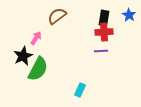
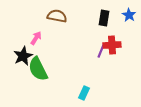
brown semicircle: rotated 48 degrees clockwise
red cross: moved 8 px right, 13 px down
purple line: rotated 64 degrees counterclockwise
green semicircle: rotated 125 degrees clockwise
cyan rectangle: moved 4 px right, 3 px down
